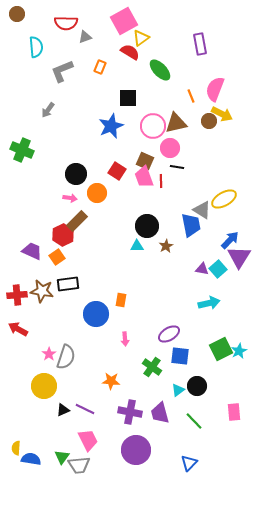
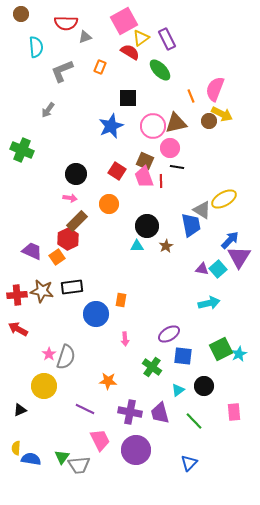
brown circle at (17, 14): moved 4 px right
purple rectangle at (200, 44): moved 33 px left, 5 px up; rotated 15 degrees counterclockwise
orange circle at (97, 193): moved 12 px right, 11 px down
red hexagon at (63, 235): moved 5 px right, 4 px down
black rectangle at (68, 284): moved 4 px right, 3 px down
cyan star at (239, 351): moved 3 px down
blue square at (180, 356): moved 3 px right
orange star at (111, 381): moved 3 px left
black circle at (197, 386): moved 7 px right
black triangle at (63, 410): moved 43 px left
pink trapezoid at (88, 440): moved 12 px right
